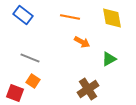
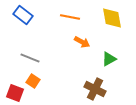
brown cross: moved 7 px right; rotated 30 degrees counterclockwise
